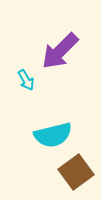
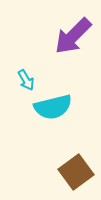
purple arrow: moved 13 px right, 15 px up
cyan semicircle: moved 28 px up
